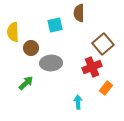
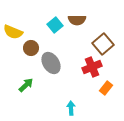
brown semicircle: moved 2 px left, 7 px down; rotated 90 degrees counterclockwise
cyan square: rotated 28 degrees counterclockwise
yellow semicircle: rotated 66 degrees counterclockwise
gray ellipse: rotated 60 degrees clockwise
green arrow: moved 2 px down
cyan arrow: moved 7 px left, 6 px down
